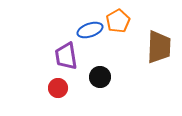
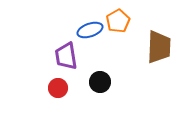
black circle: moved 5 px down
